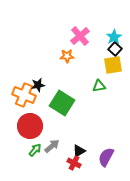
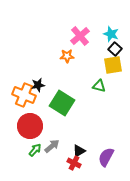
cyan star: moved 3 px left, 3 px up; rotated 21 degrees counterclockwise
green triangle: rotated 24 degrees clockwise
